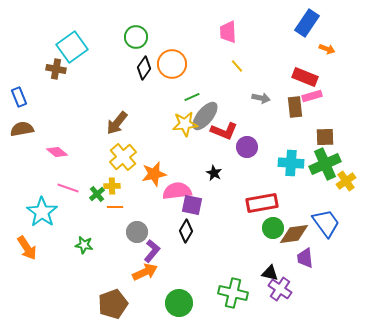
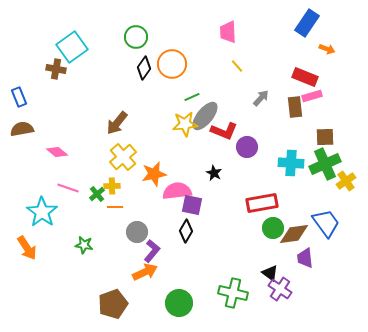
gray arrow at (261, 98): rotated 60 degrees counterclockwise
black triangle at (270, 273): rotated 24 degrees clockwise
